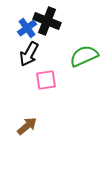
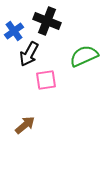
blue cross: moved 13 px left, 3 px down
brown arrow: moved 2 px left, 1 px up
